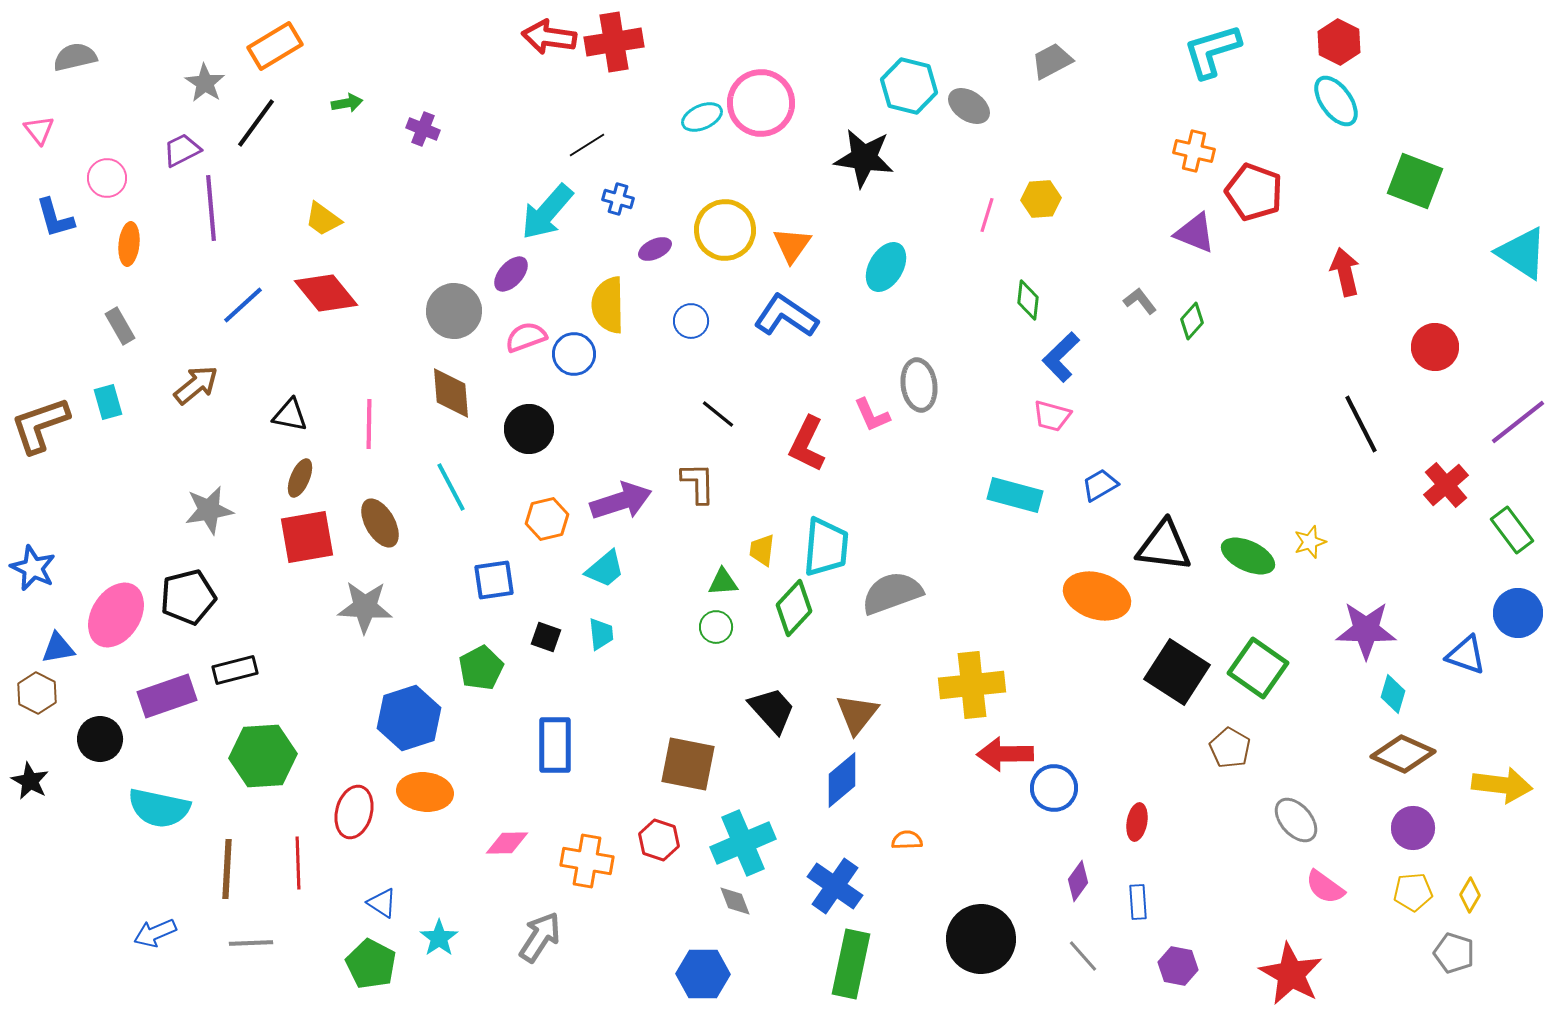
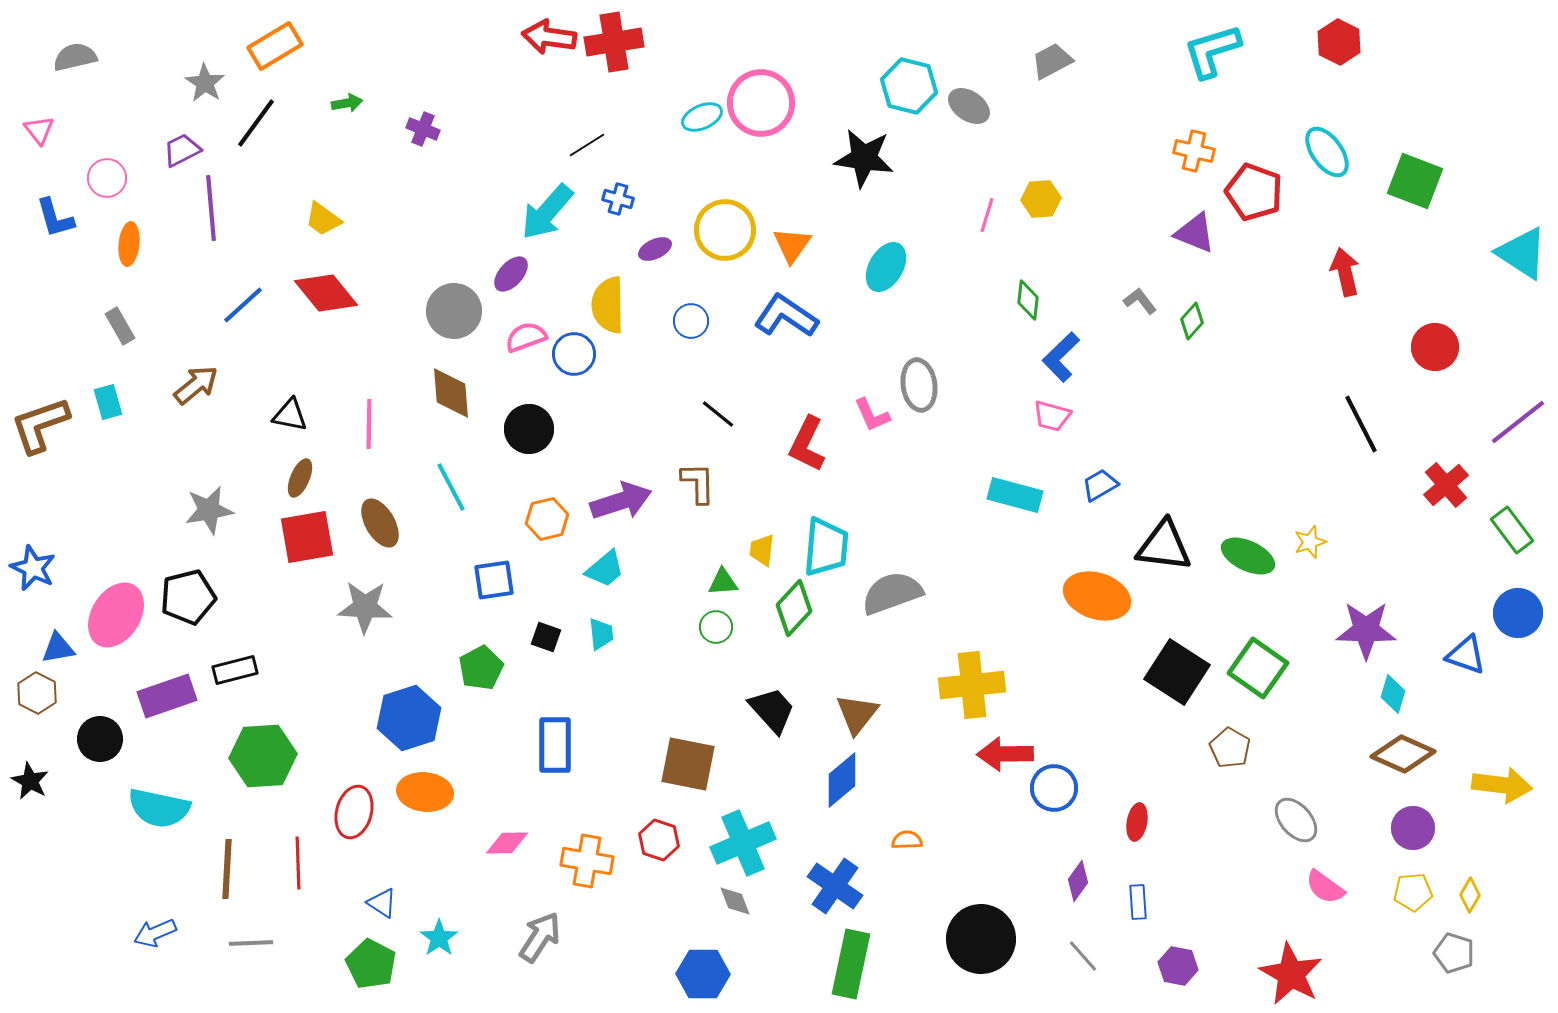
cyan ellipse at (1336, 101): moved 9 px left, 51 px down
